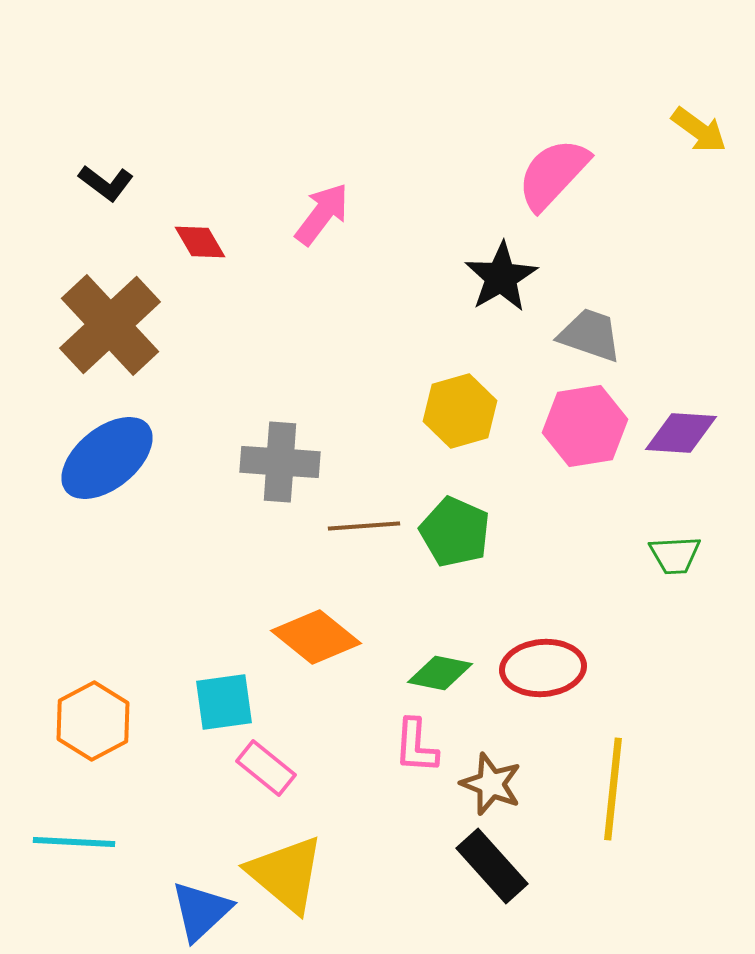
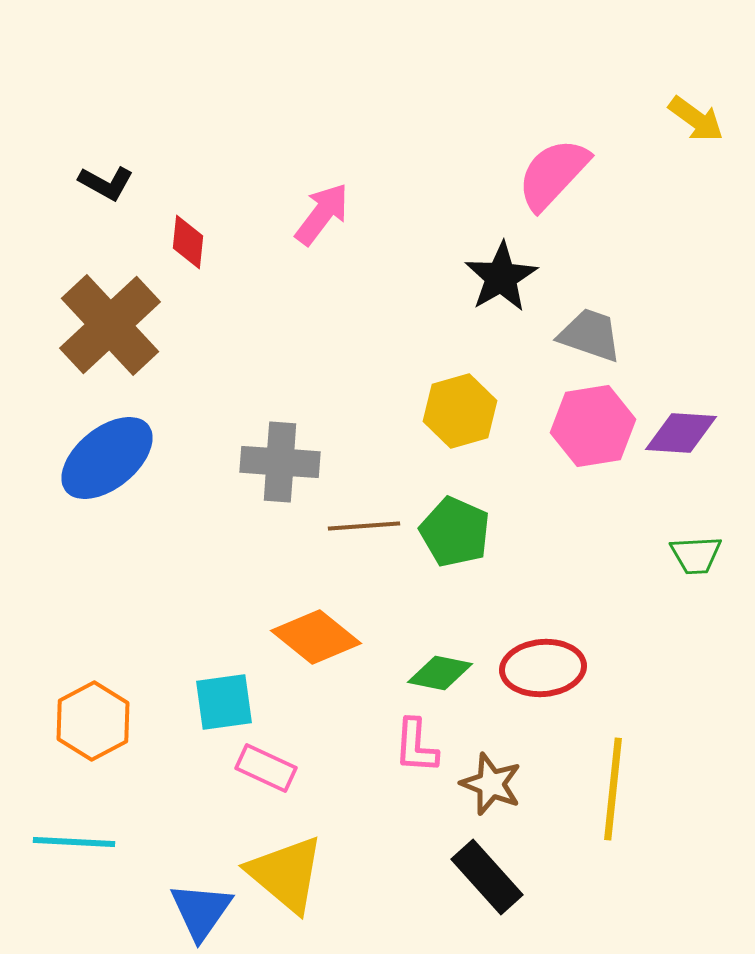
yellow arrow: moved 3 px left, 11 px up
black L-shape: rotated 8 degrees counterclockwise
red diamond: moved 12 px left; rotated 36 degrees clockwise
pink hexagon: moved 8 px right
green trapezoid: moved 21 px right
pink rectangle: rotated 14 degrees counterclockwise
black rectangle: moved 5 px left, 11 px down
blue triangle: rotated 12 degrees counterclockwise
